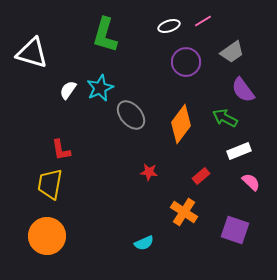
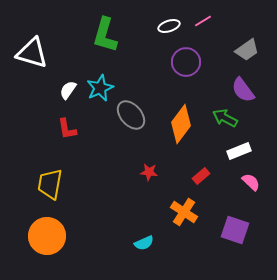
gray trapezoid: moved 15 px right, 2 px up
red L-shape: moved 6 px right, 21 px up
